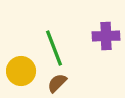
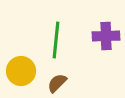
green line: moved 2 px right, 8 px up; rotated 27 degrees clockwise
